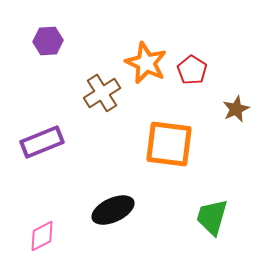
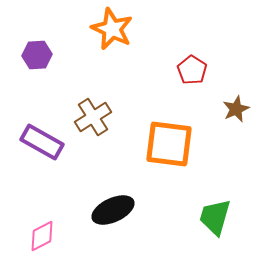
purple hexagon: moved 11 px left, 14 px down
orange star: moved 34 px left, 34 px up
brown cross: moved 9 px left, 24 px down
purple rectangle: rotated 51 degrees clockwise
green trapezoid: moved 3 px right
